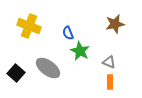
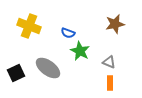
blue semicircle: rotated 48 degrees counterclockwise
black square: rotated 24 degrees clockwise
orange rectangle: moved 1 px down
